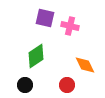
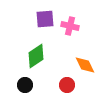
purple square: moved 1 px down; rotated 18 degrees counterclockwise
